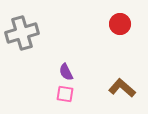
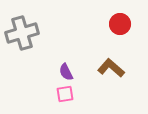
brown L-shape: moved 11 px left, 20 px up
pink square: rotated 18 degrees counterclockwise
